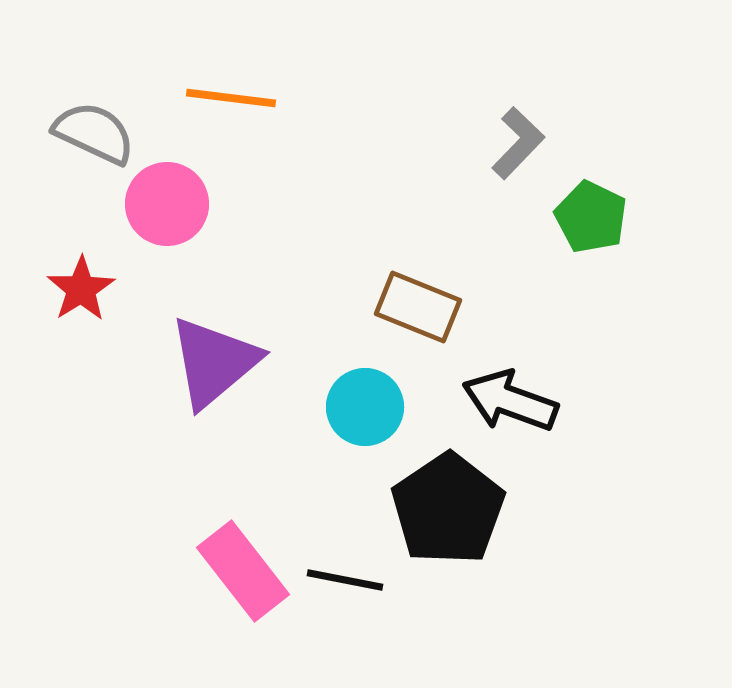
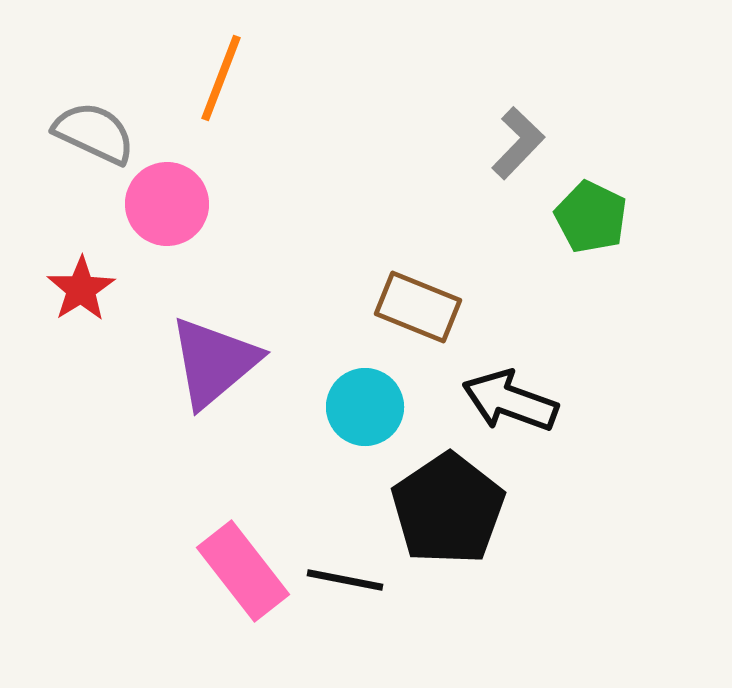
orange line: moved 10 px left, 20 px up; rotated 76 degrees counterclockwise
